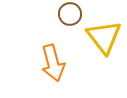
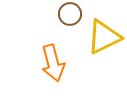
yellow triangle: rotated 42 degrees clockwise
